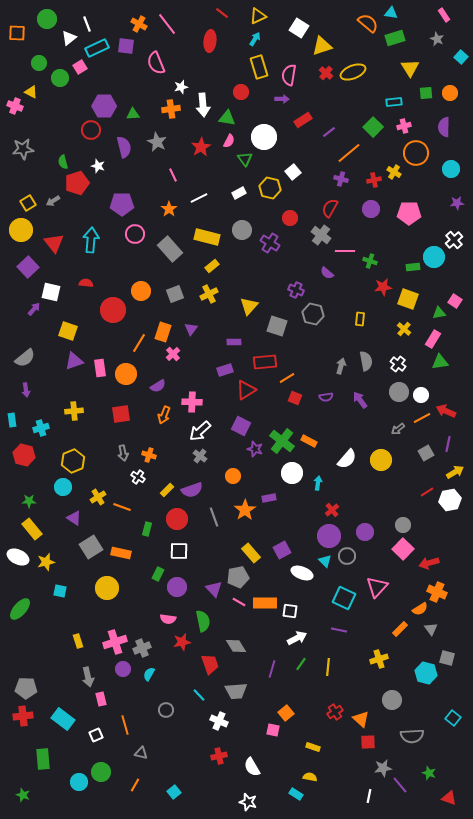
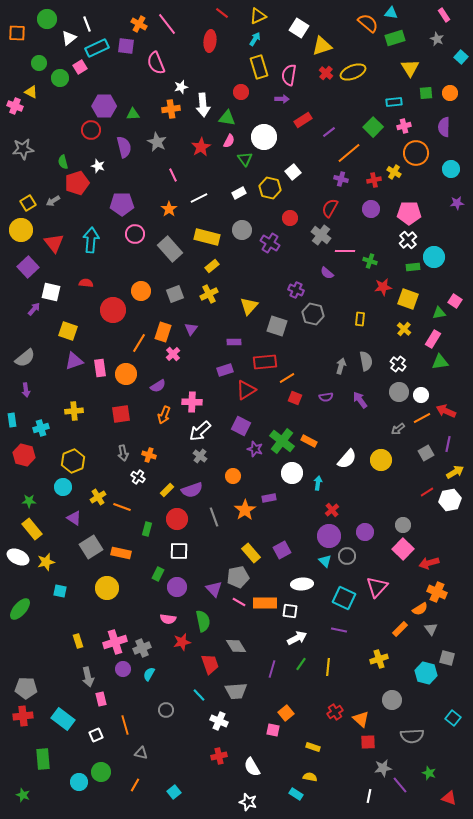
white cross at (454, 240): moved 46 px left
white ellipse at (302, 573): moved 11 px down; rotated 25 degrees counterclockwise
